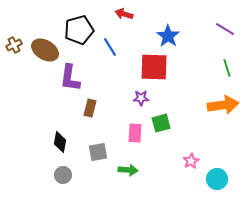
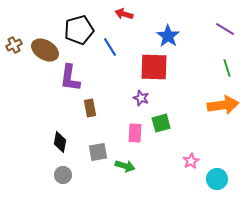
purple star: rotated 21 degrees clockwise
brown rectangle: rotated 24 degrees counterclockwise
green arrow: moved 3 px left, 4 px up; rotated 12 degrees clockwise
